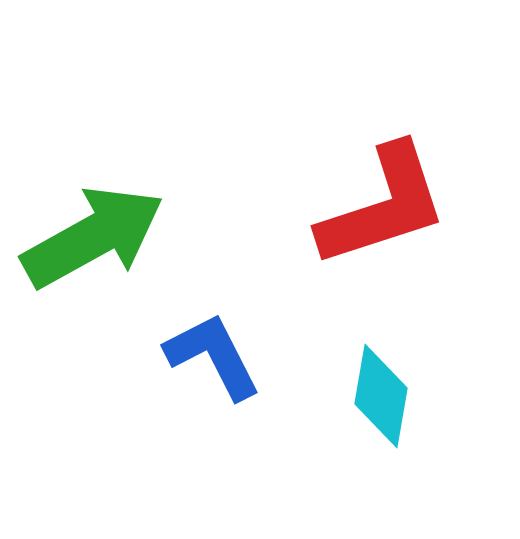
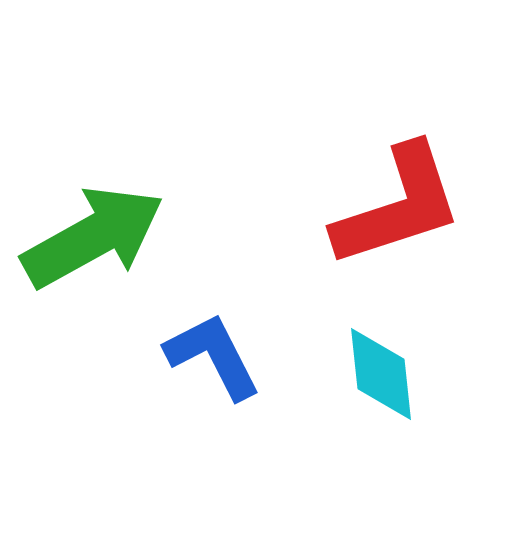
red L-shape: moved 15 px right
cyan diamond: moved 22 px up; rotated 16 degrees counterclockwise
